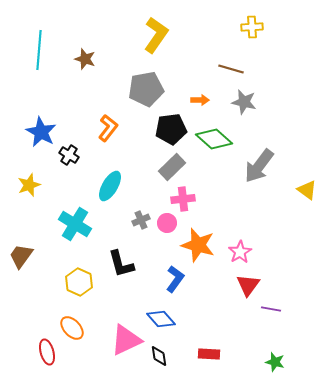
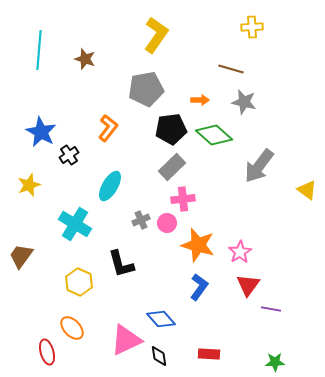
green diamond: moved 4 px up
black cross: rotated 24 degrees clockwise
blue L-shape: moved 24 px right, 8 px down
green star: rotated 18 degrees counterclockwise
